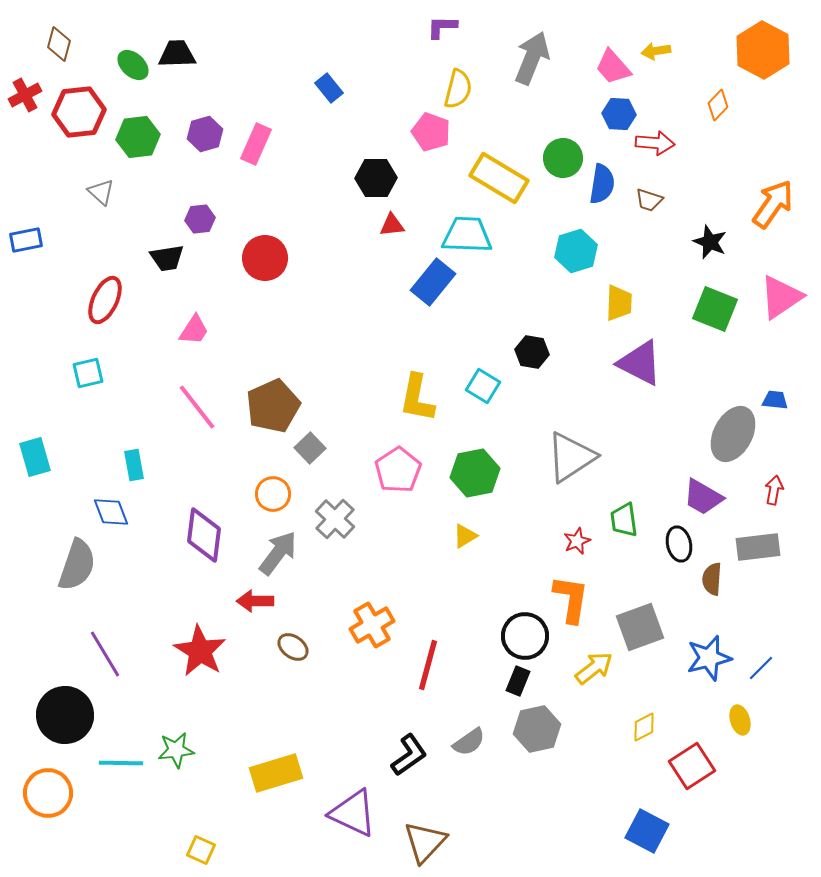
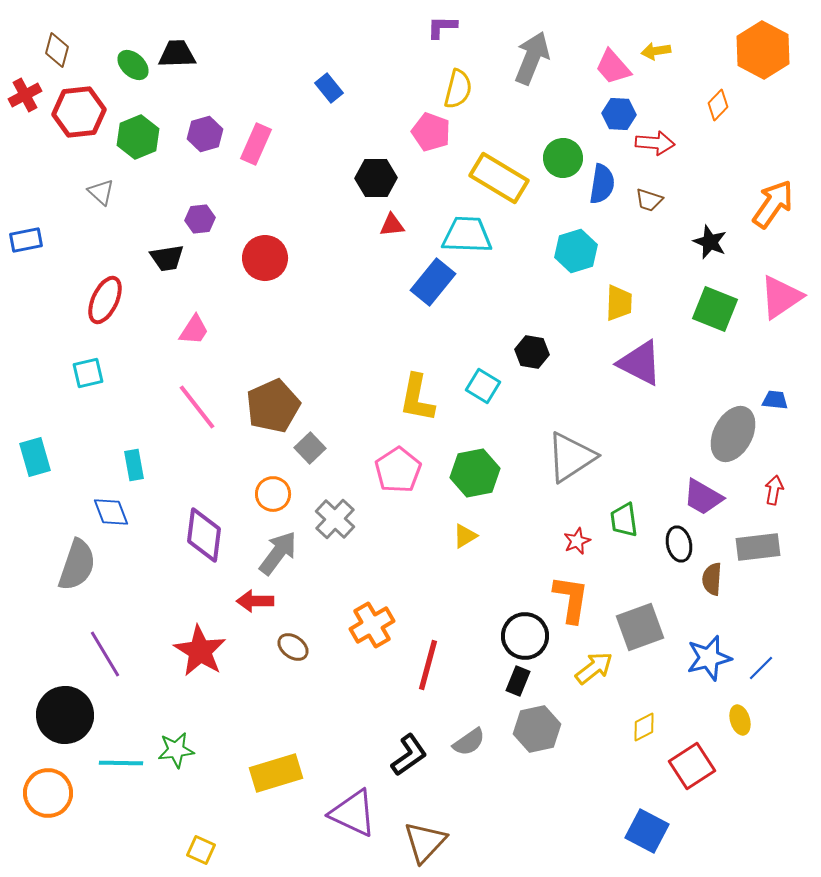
brown diamond at (59, 44): moved 2 px left, 6 px down
green hexagon at (138, 137): rotated 15 degrees counterclockwise
